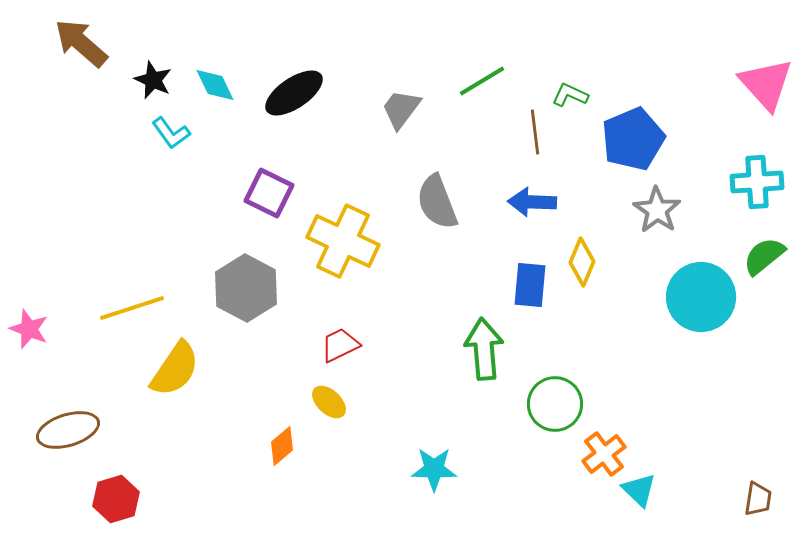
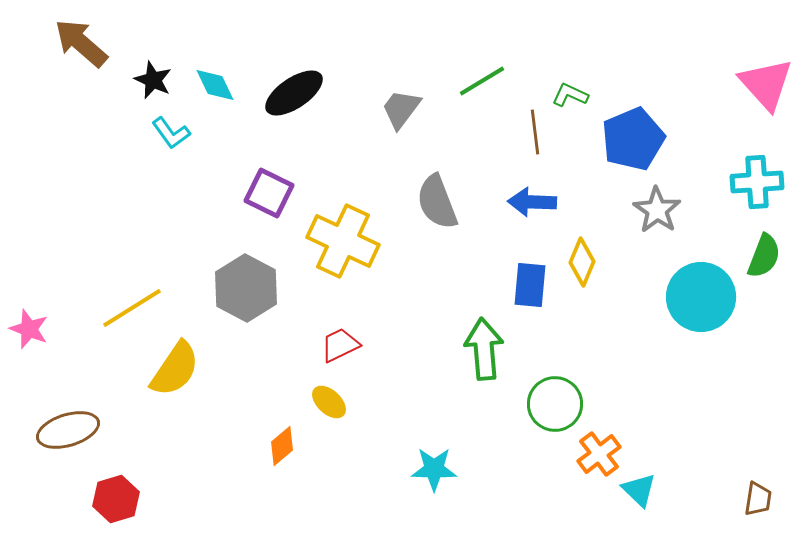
green semicircle: rotated 150 degrees clockwise
yellow line: rotated 14 degrees counterclockwise
orange cross: moved 5 px left
